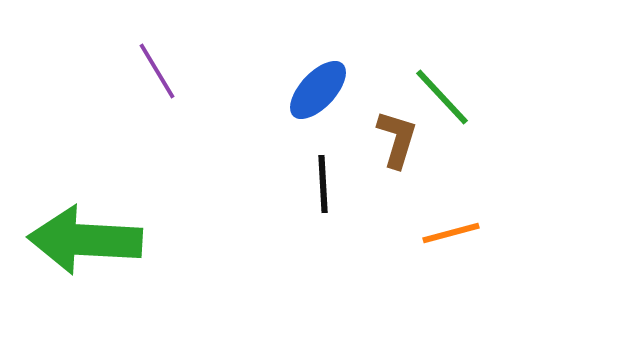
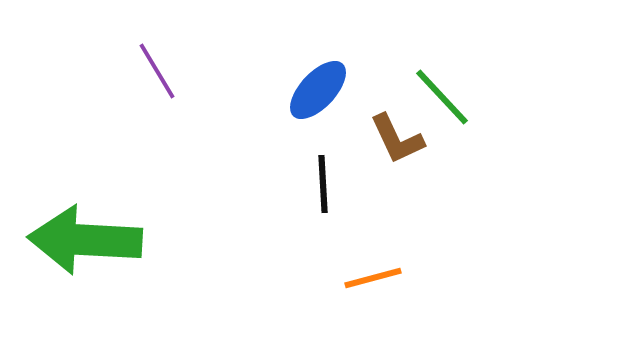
brown L-shape: rotated 138 degrees clockwise
orange line: moved 78 px left, 45 px down
